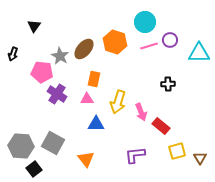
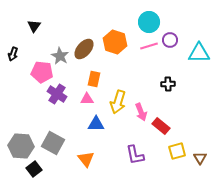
cyan circle: moved 4 px right
purple L-shape: rotated 95 degrees counterclockwise
